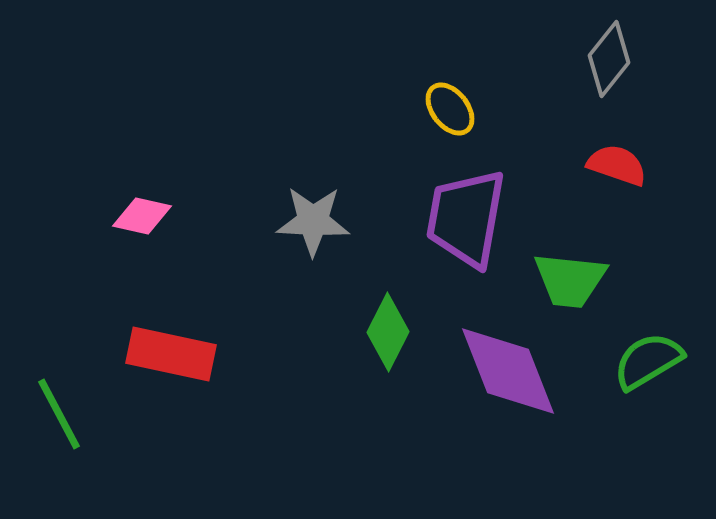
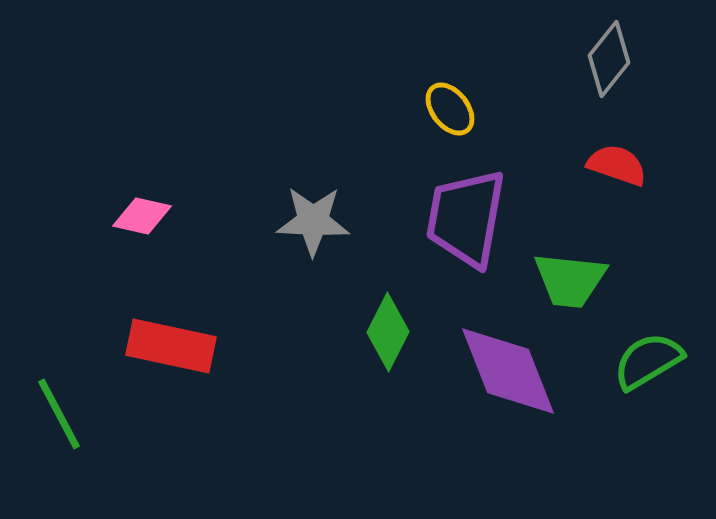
red rectangle: moved 8 px up
